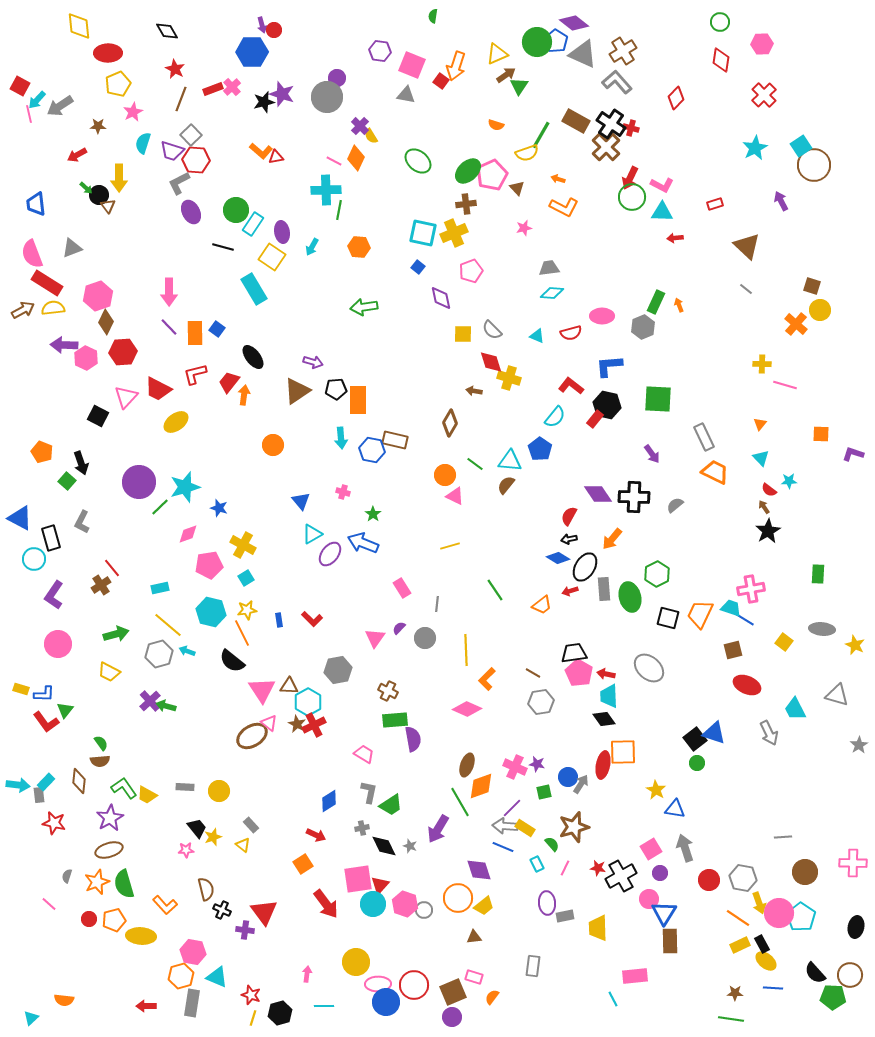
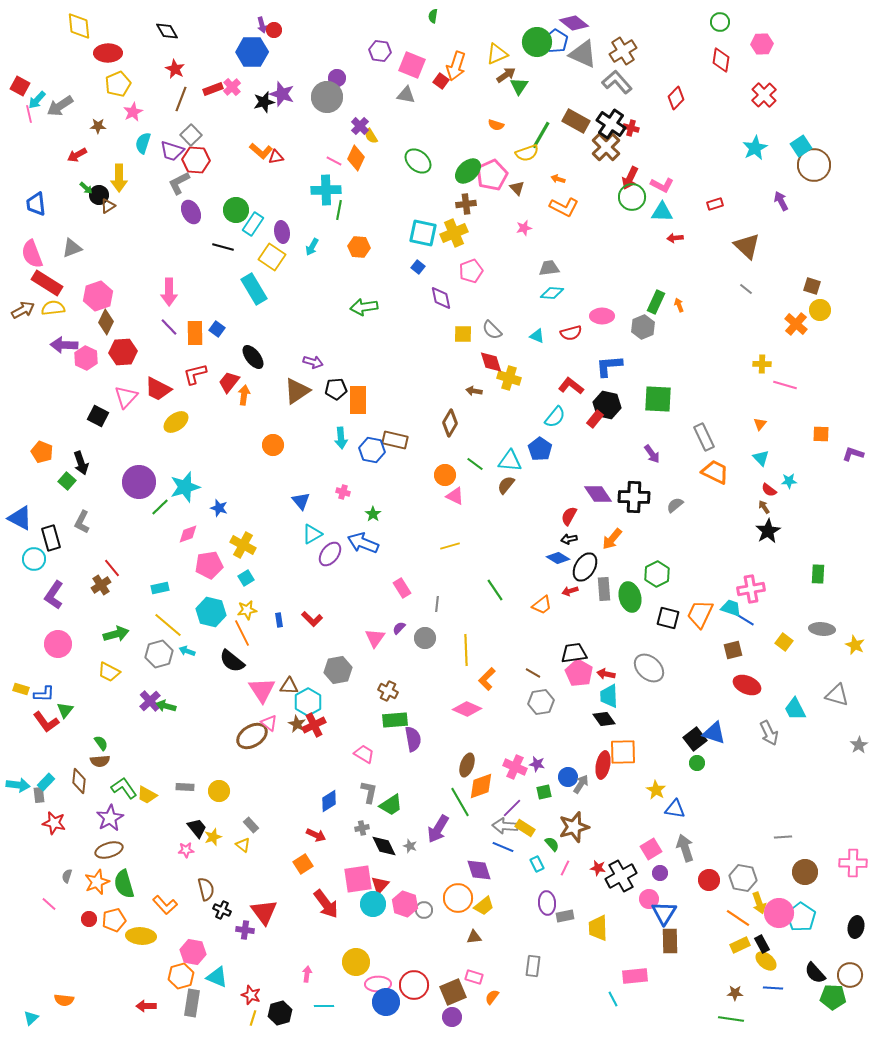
brown triangle at (108, 206): rotated 35 degrees clockwise
